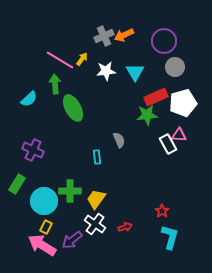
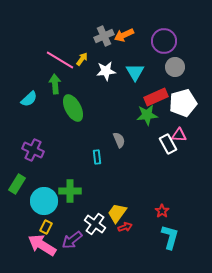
yellow trapezoid: moved 21 px right, 14 px down
